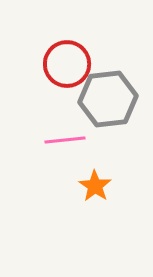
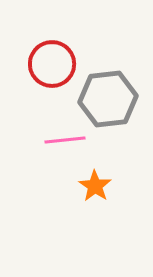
red circle: moved 15 px left
